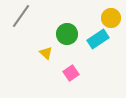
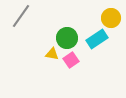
green circle: moved 4 px down
cyan rectangle: moved 1 px left
yellow triangle: moved 6 px right, 1 px down; rotated 32 degrees counterclockwise
pink square: moved 13 px up
